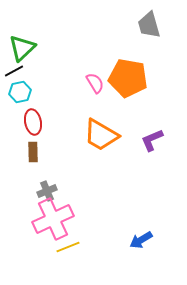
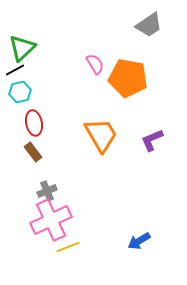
gray trapezoid: rotated 108 degrees counterclockwise
black line: moved 1 px right, 1 px up
pink semicircle: moved 19 px up
red ellipse: moved 1 px right, 1 px down
orange trapezoid: rotated 150 degrees counterclockwise
brown rectangle: rotated 36 degrees counterclockwise
pink cross: moved 2 px left, 1 px down
blue arrow: moved 2 px left, 1 px down
